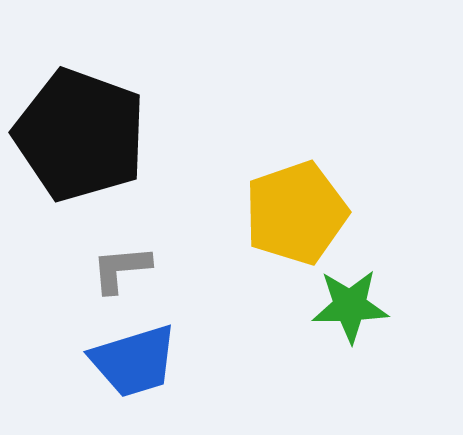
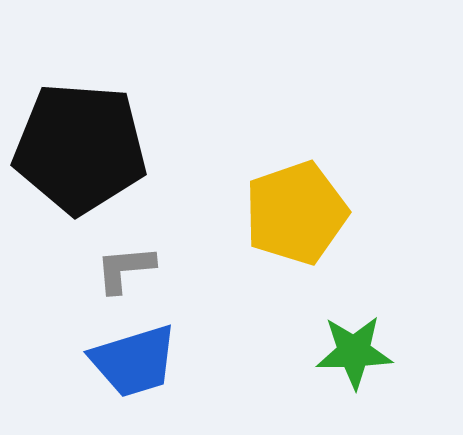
black pentagon: moved 13 px down; rotated 16 degrees counterclockwise
gray L-shape: moved 4 px right
green star: moved 4 px right, 46 px down
